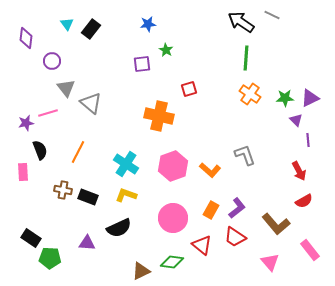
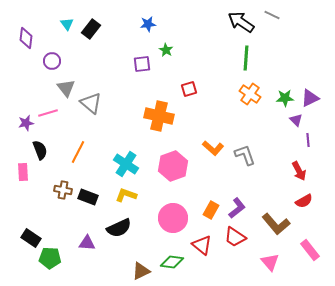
orange L-shape at (210, 170): moved 3 px right, 22 px up
